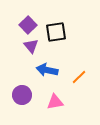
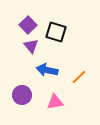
black square: rotated 25 degrees clockwise
